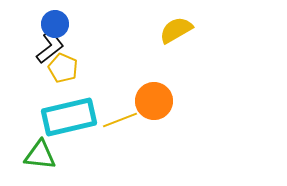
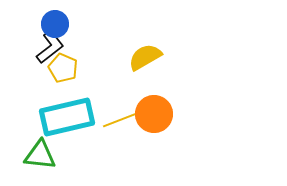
yellow semicircle: moved 31 px left, 27 px down
orange circle: moved 13 px down
cyan rectangle: moved 2 px left
